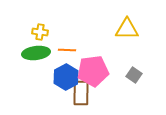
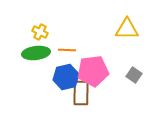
yellow cross: rotated 21 degrees clockwise
blue hexagon: rotated 15 degrees clockwise
